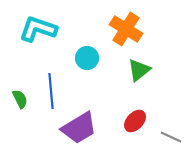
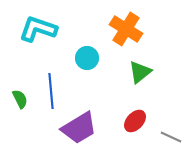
green triangle: moved 1 px right, 2 px down
